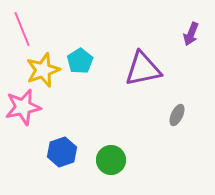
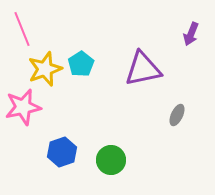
cyan pentagon: moved 1 px right, 3 px down
yellow star: moved 2 px right, 1 px up
